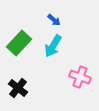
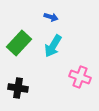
blue arrow: moved 3 px left, 3 px up; rotated 24 degrees counterclockwise
black cross: rotated 30 degrees counterclockwise
